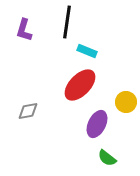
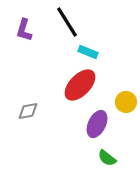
black line: rotated 40 degrees counterclockwise
cyan rectangle: moved 1 px right, 1 px down
